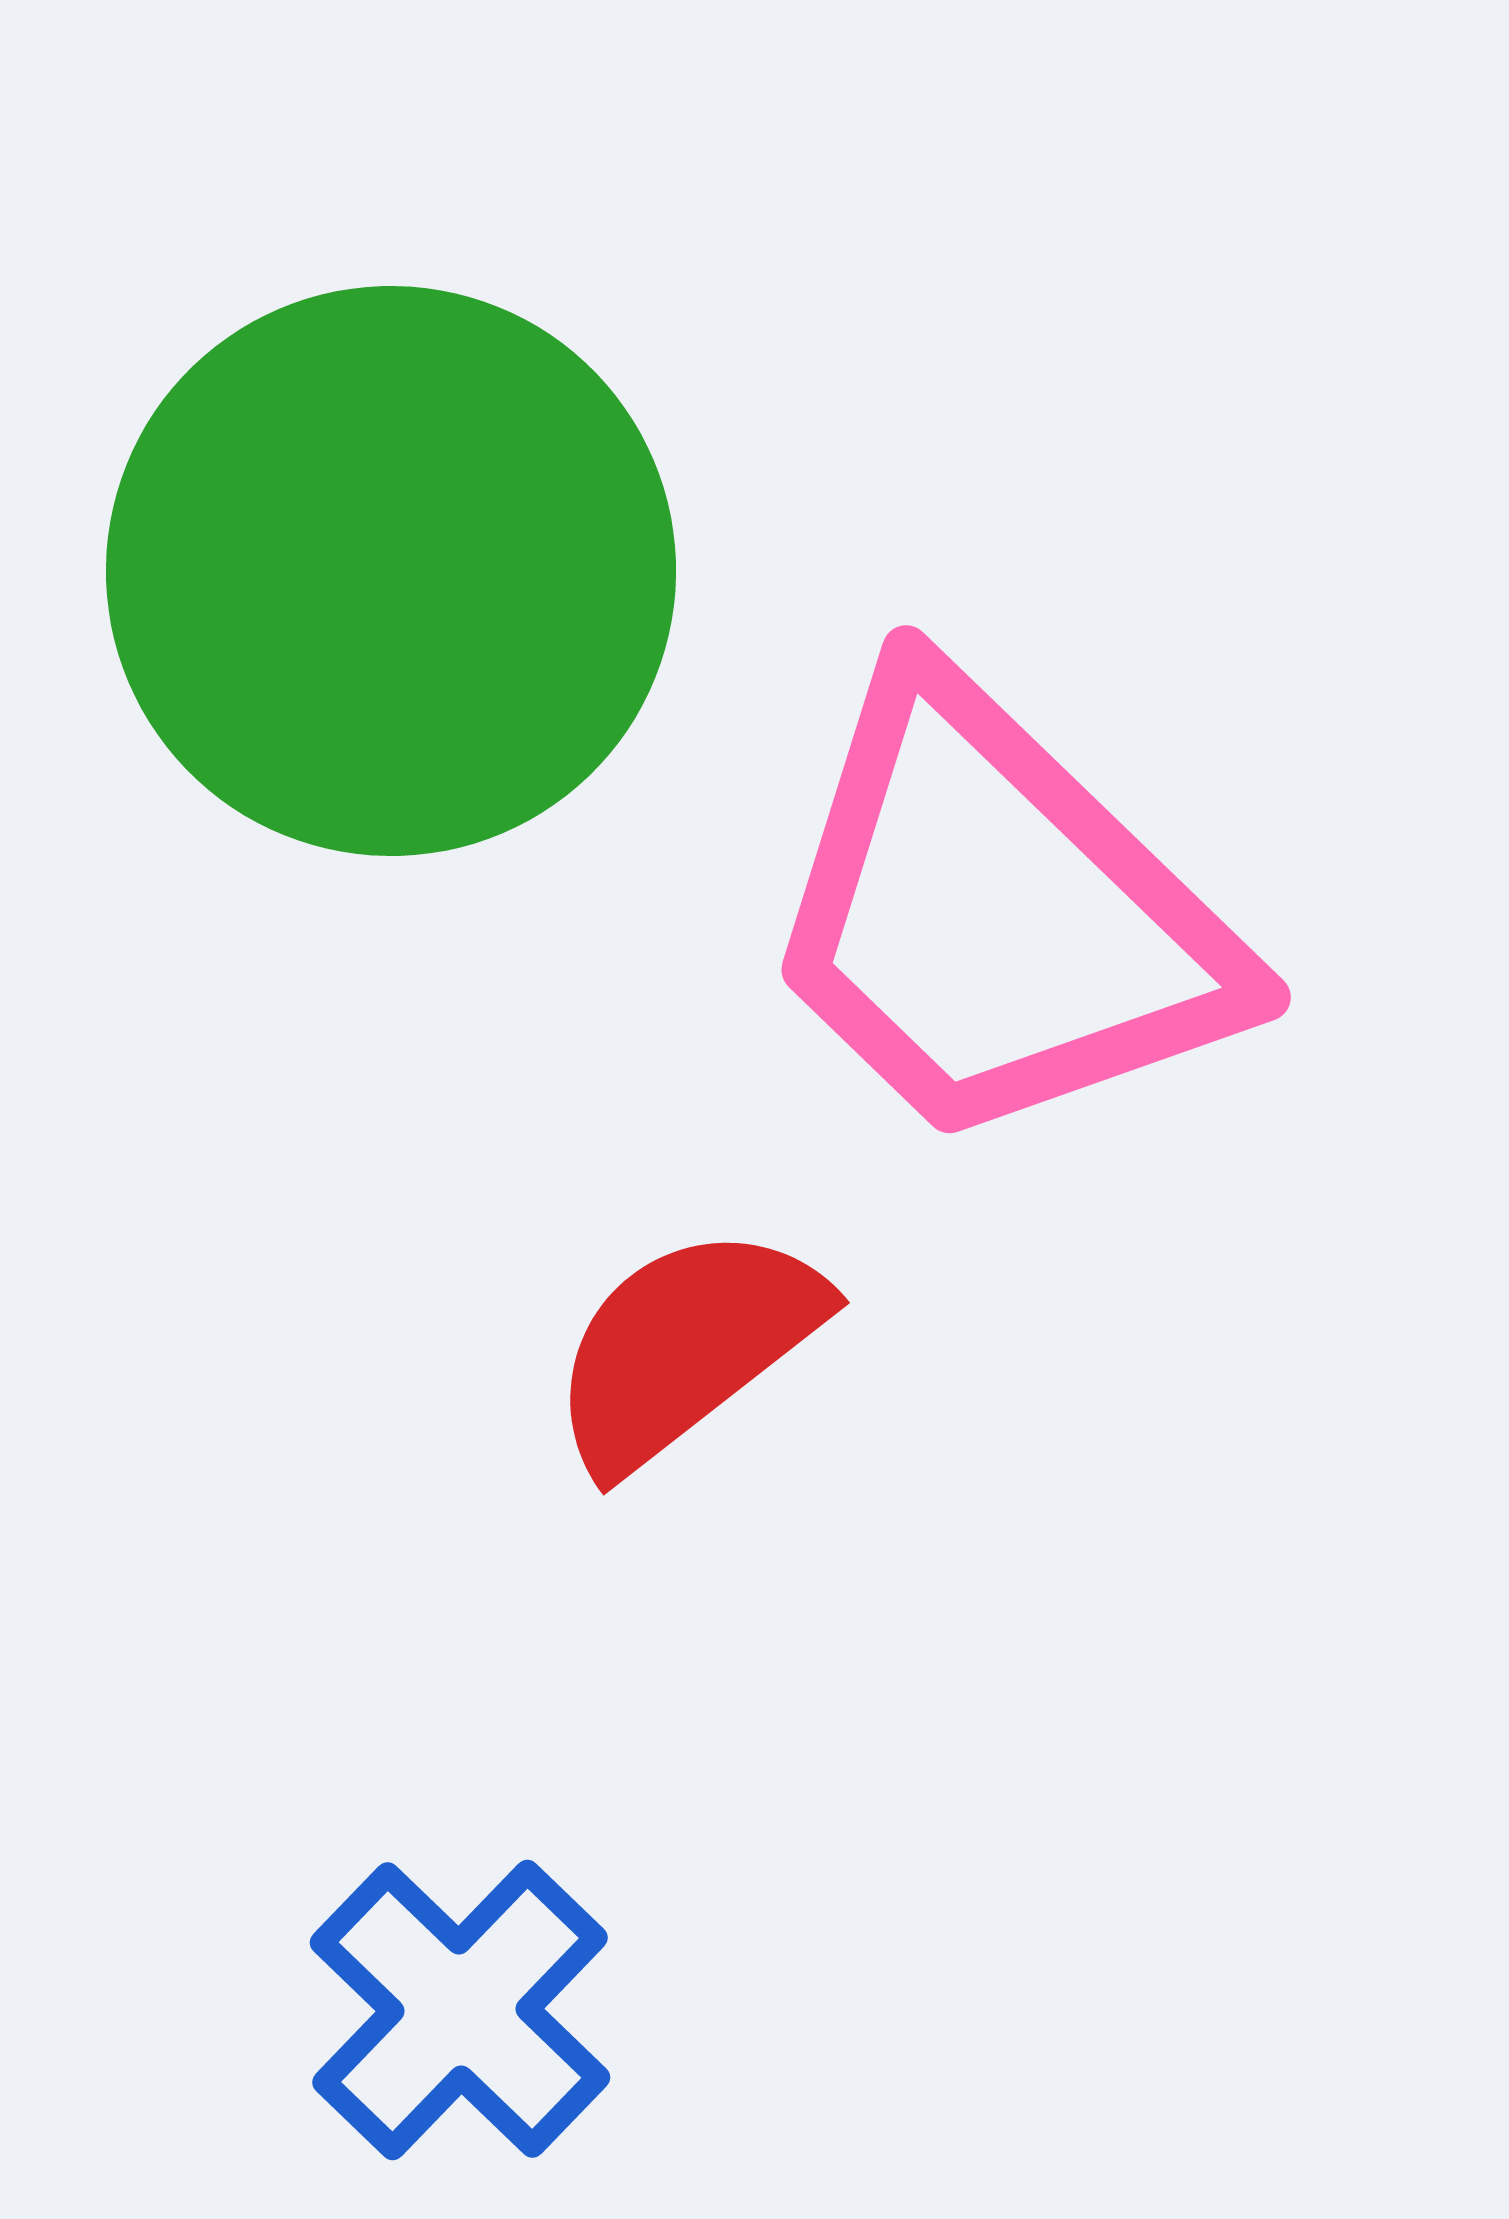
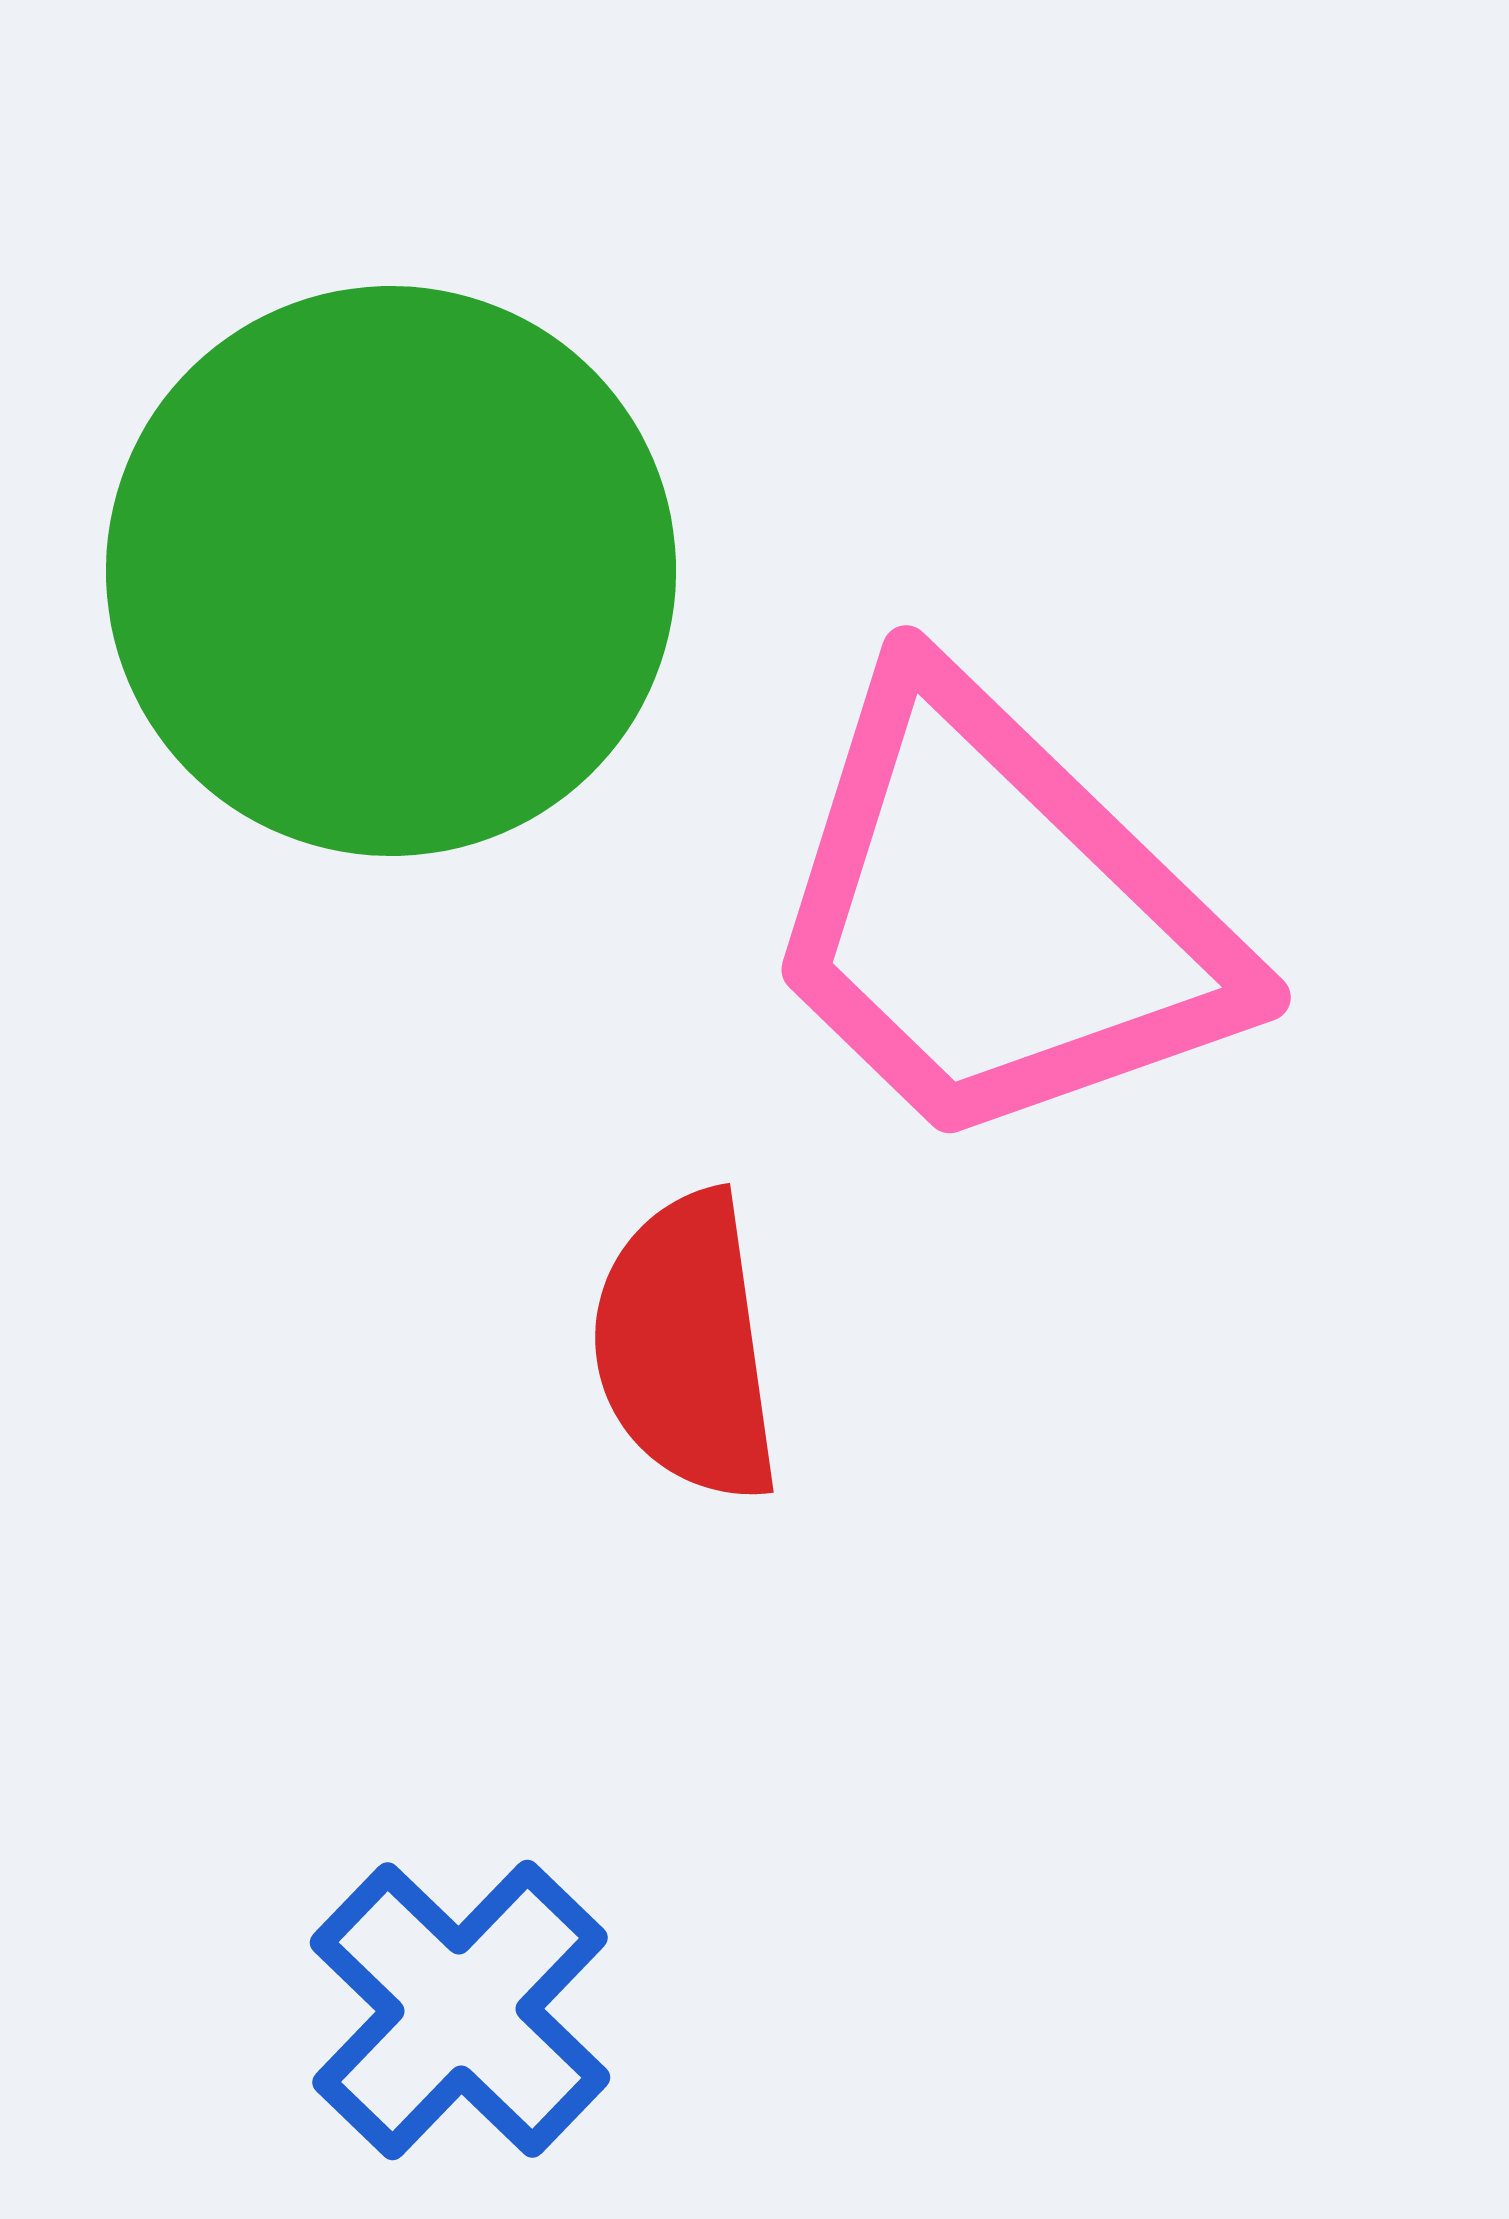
red semicircle: rotated 60 degrees counterclockwise
